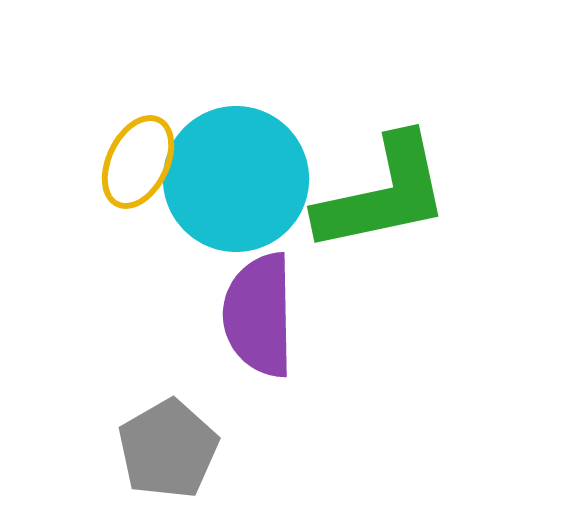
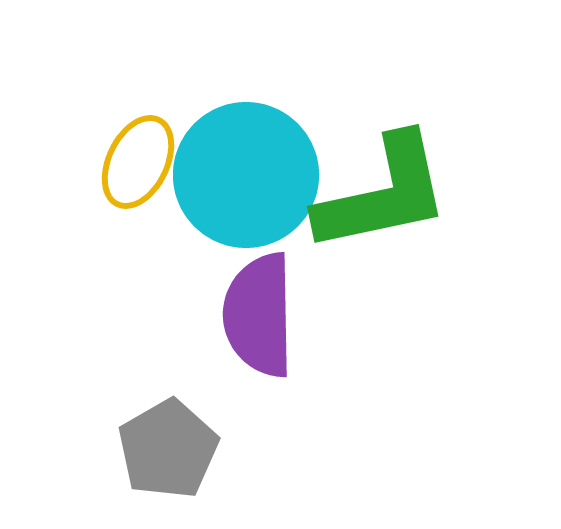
cyan circle: moved 10 px right, 4 px up
